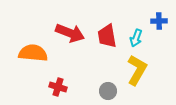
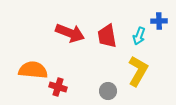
cyan arrow: moved 3 px right, 2 px up
orange semicircle: moved 17 px down
yellow L-shape: moved 1 px right, 1 px down
